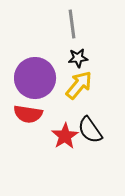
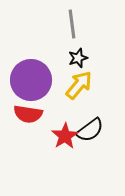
black star: rotated 12 degrees counterclockwise
purple circle: moved 4 px left, 2 px down
black semicircle: rotated 92 degrees counterclockwise
